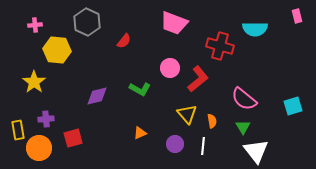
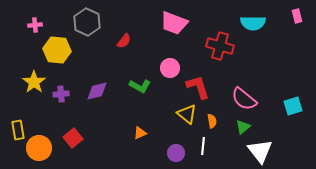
cyan semicircle: moved 2 px left, 6 px up
red L-shape: moved 8 px down; rotated 68 degrees counterclockwise
green L-shape: moved 3 px up
purple diamond: moved 5 px up
yellow triangle: rotated 10 degrees counterclockwise
purple cross: moved 15 px right, 25 px up
green triangle: rotated 21 degrees clockwise
red square: rotated 24 degrees counterclockwise
purple circle: moved 1 px right, 9 px down
white triangle: moved 4 px right
